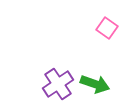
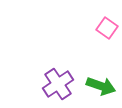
green arrow: moved 6 px right, 2 px down
